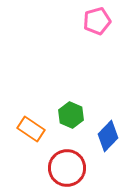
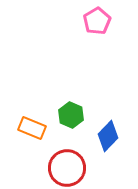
pink pentagon: rotated 16 degrees counterclockwise
orange rectangle: moved 1 px right, 1 px up; rotated 12 degrees counterclockwise
